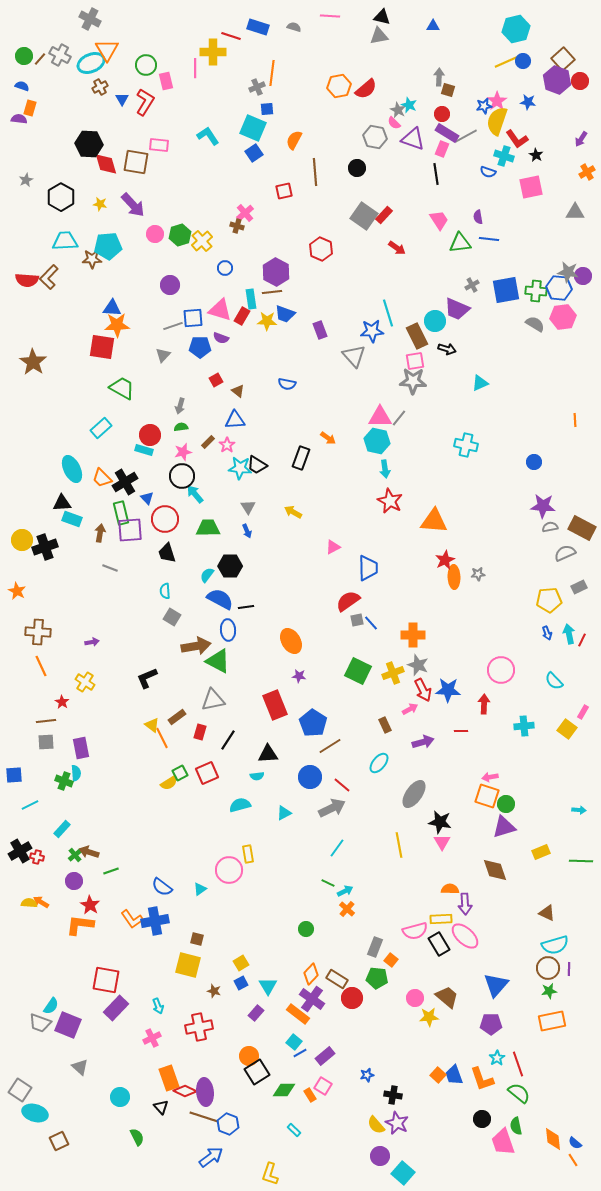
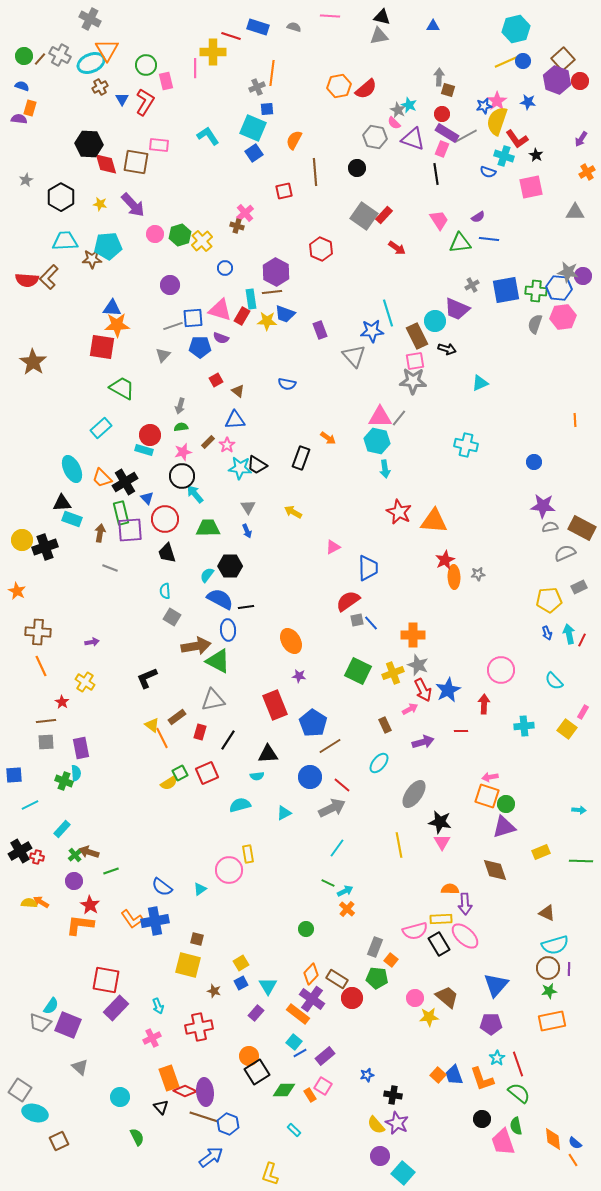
purple semicircle at (478, 217): rotated 112 degrees counterclockwise
gray semicircle at (535, 324): rotated 102 degrees counterclockwise
red star at (390, 501): moved 9 px right, 11 px down
blue star at (448, 690): rotated 30 degrees counterclockwise
